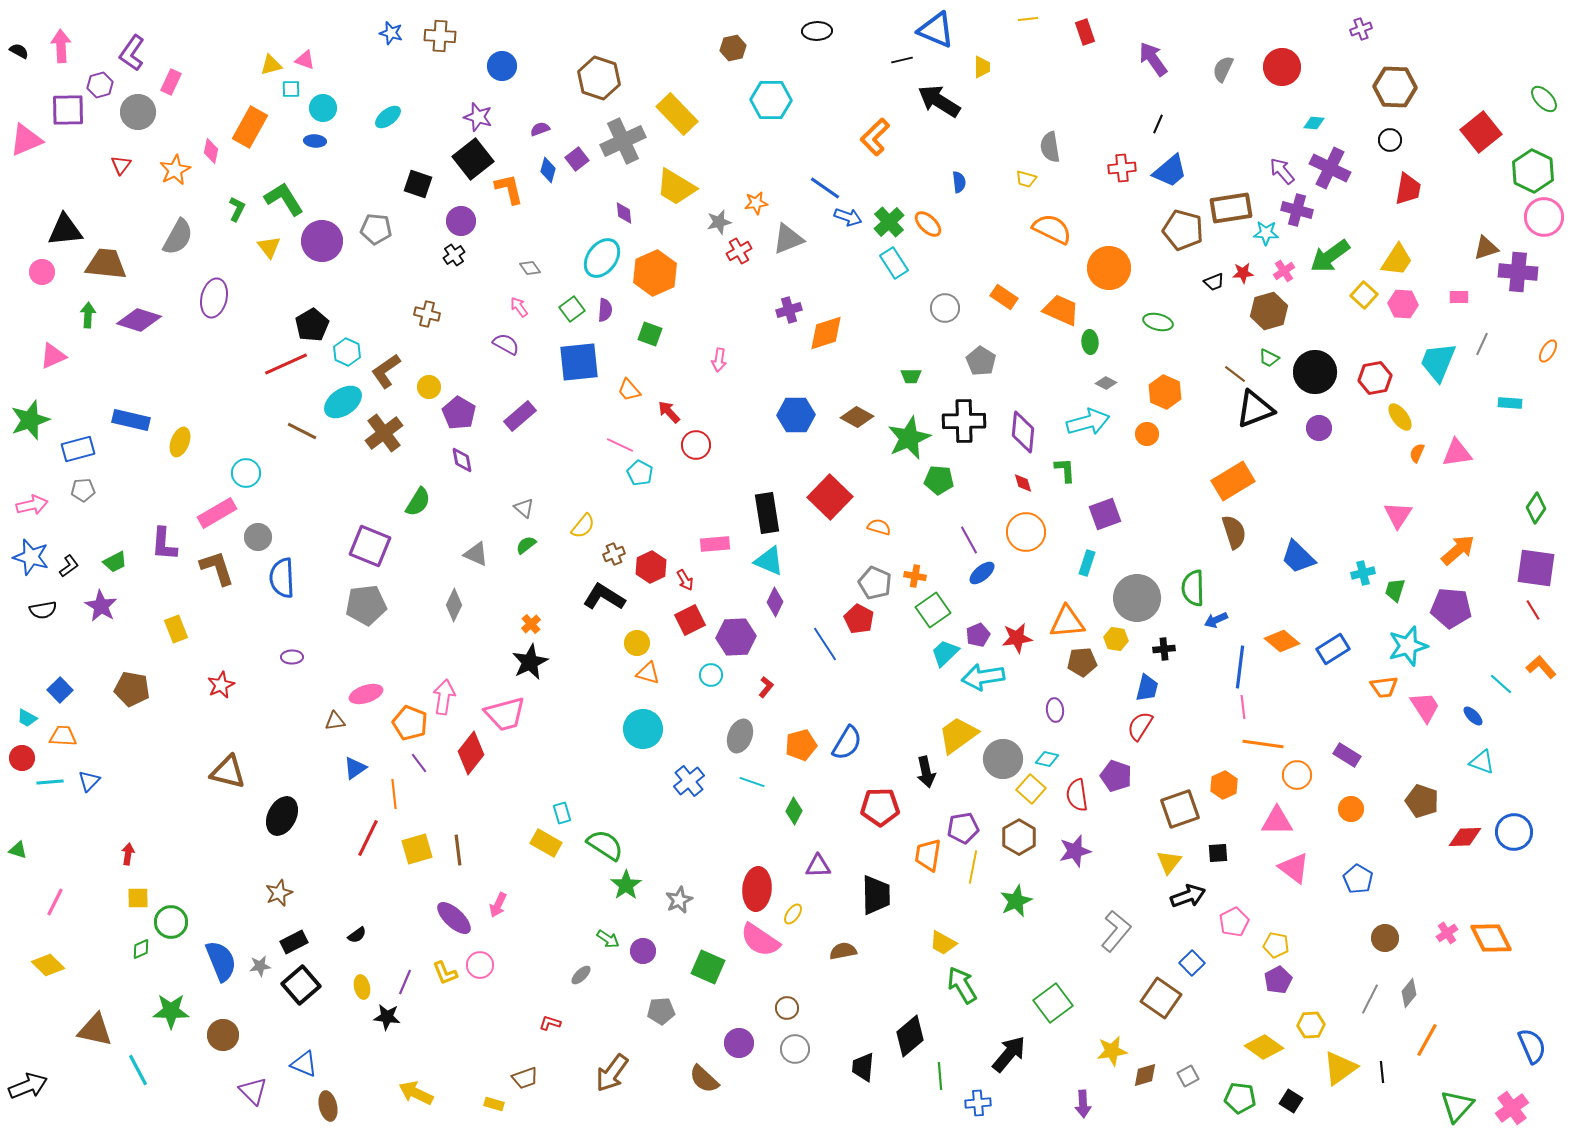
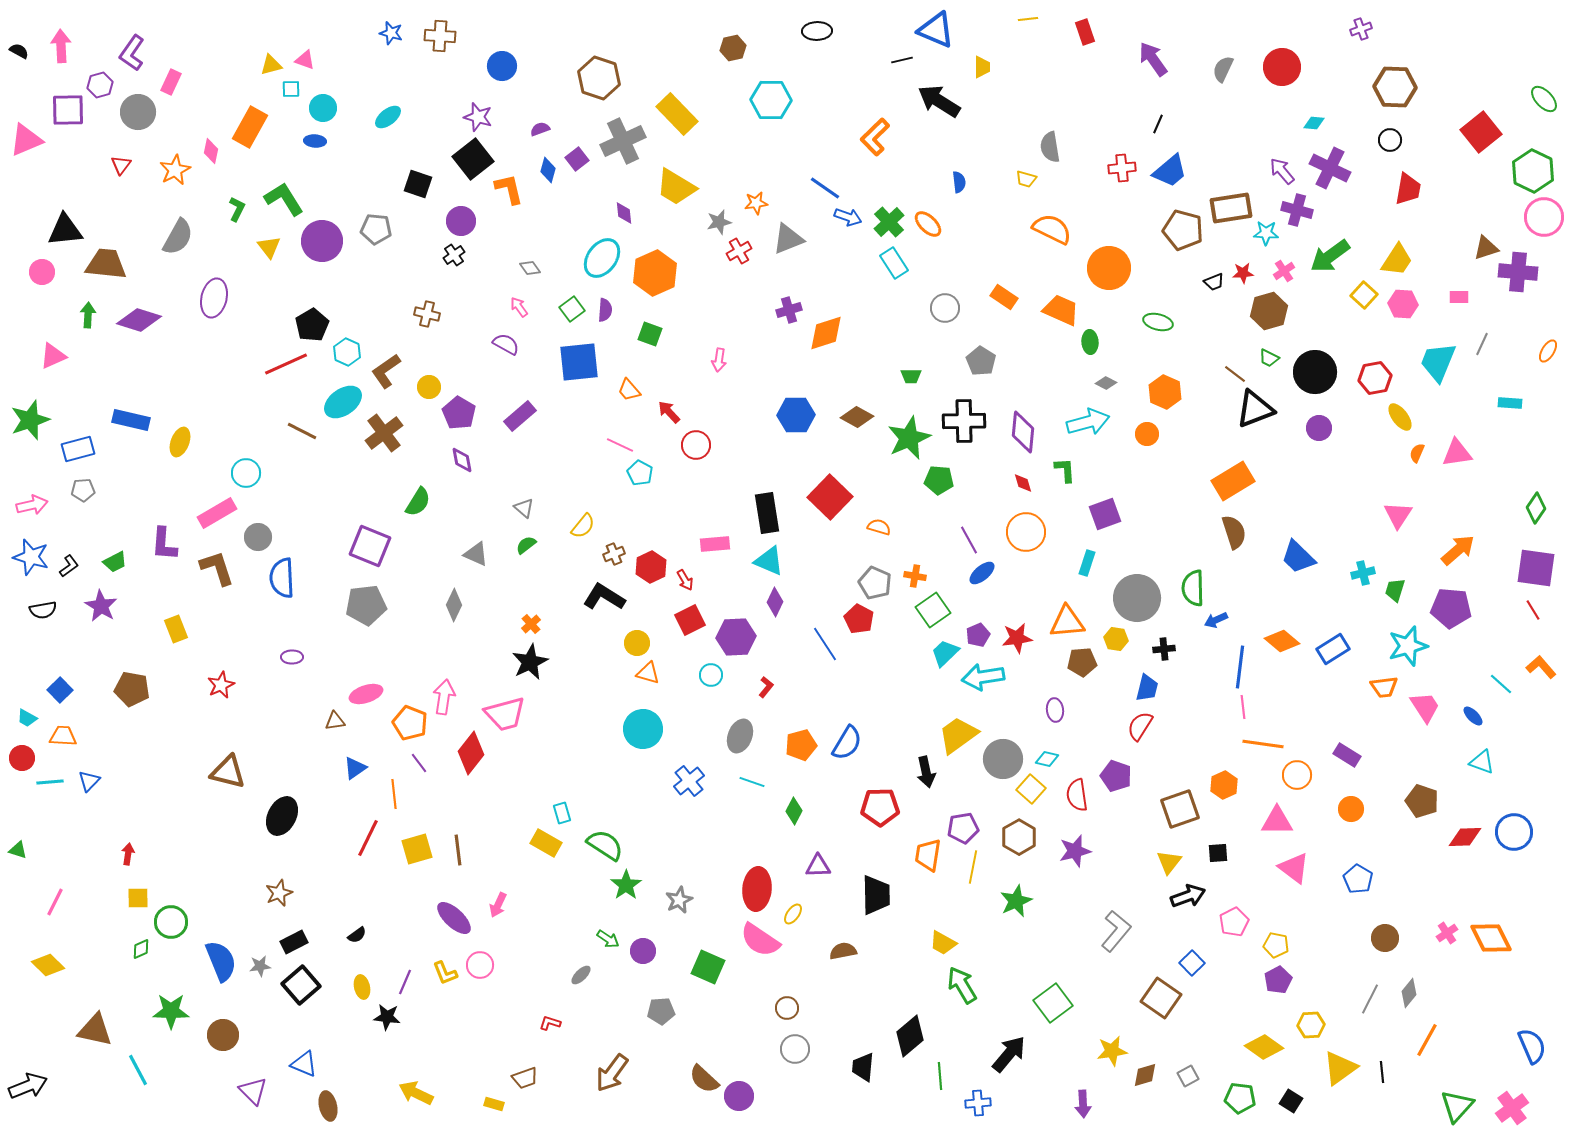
purple circle at (739, 1043): moved 53 px down
